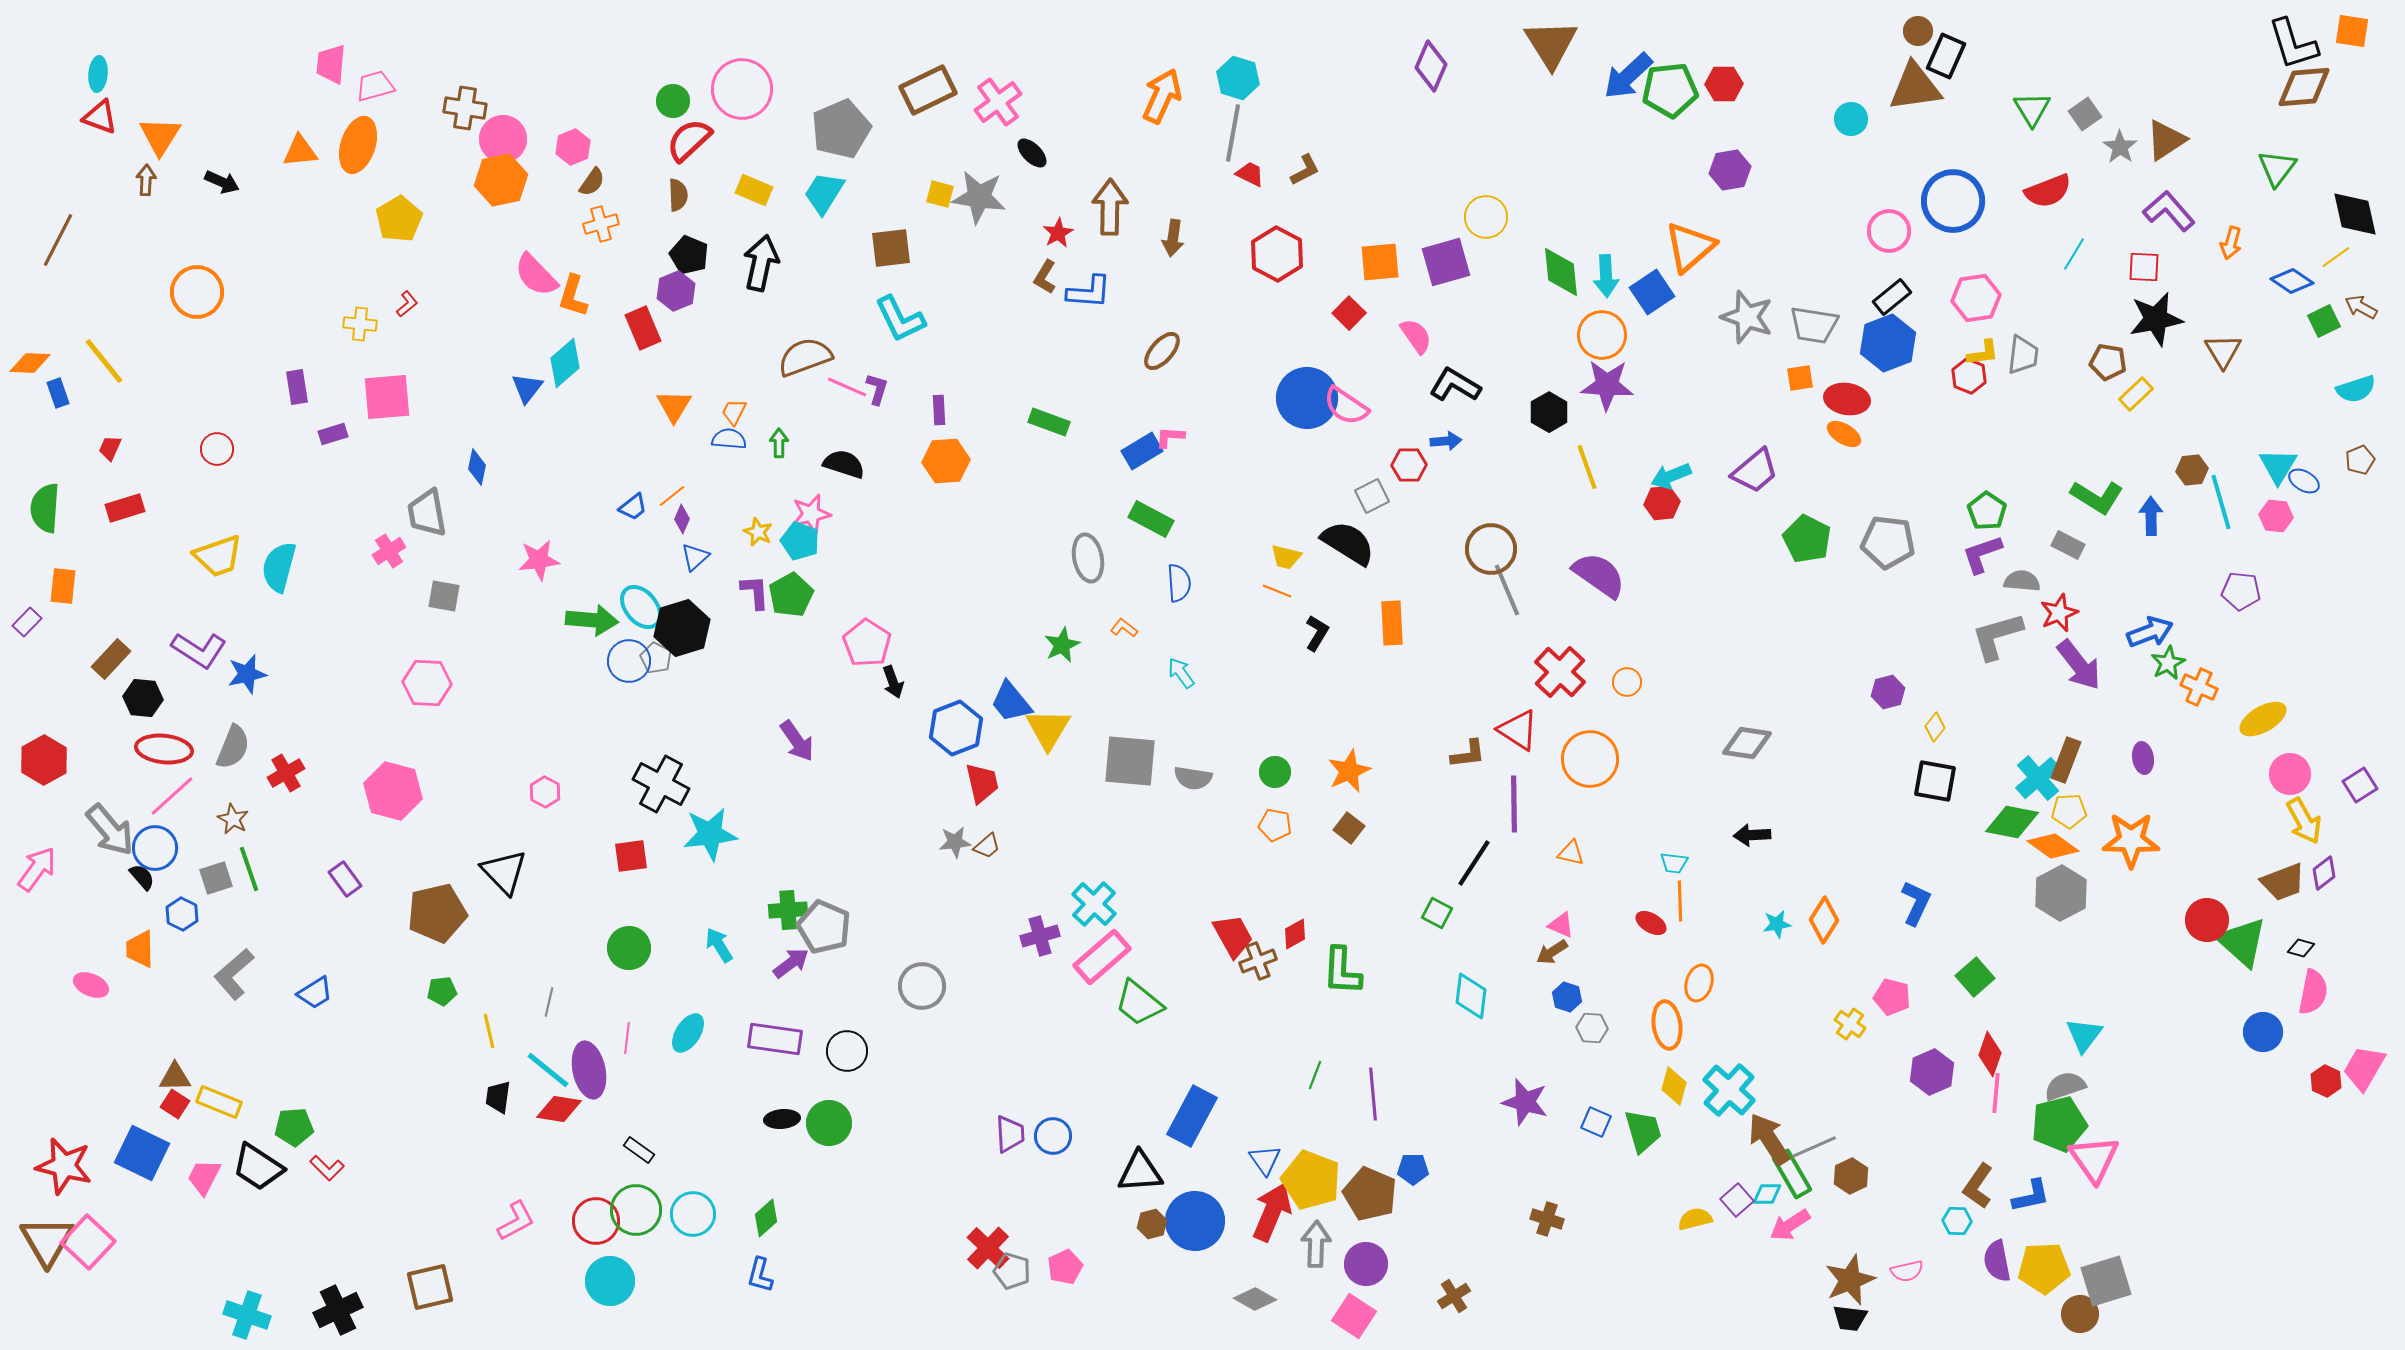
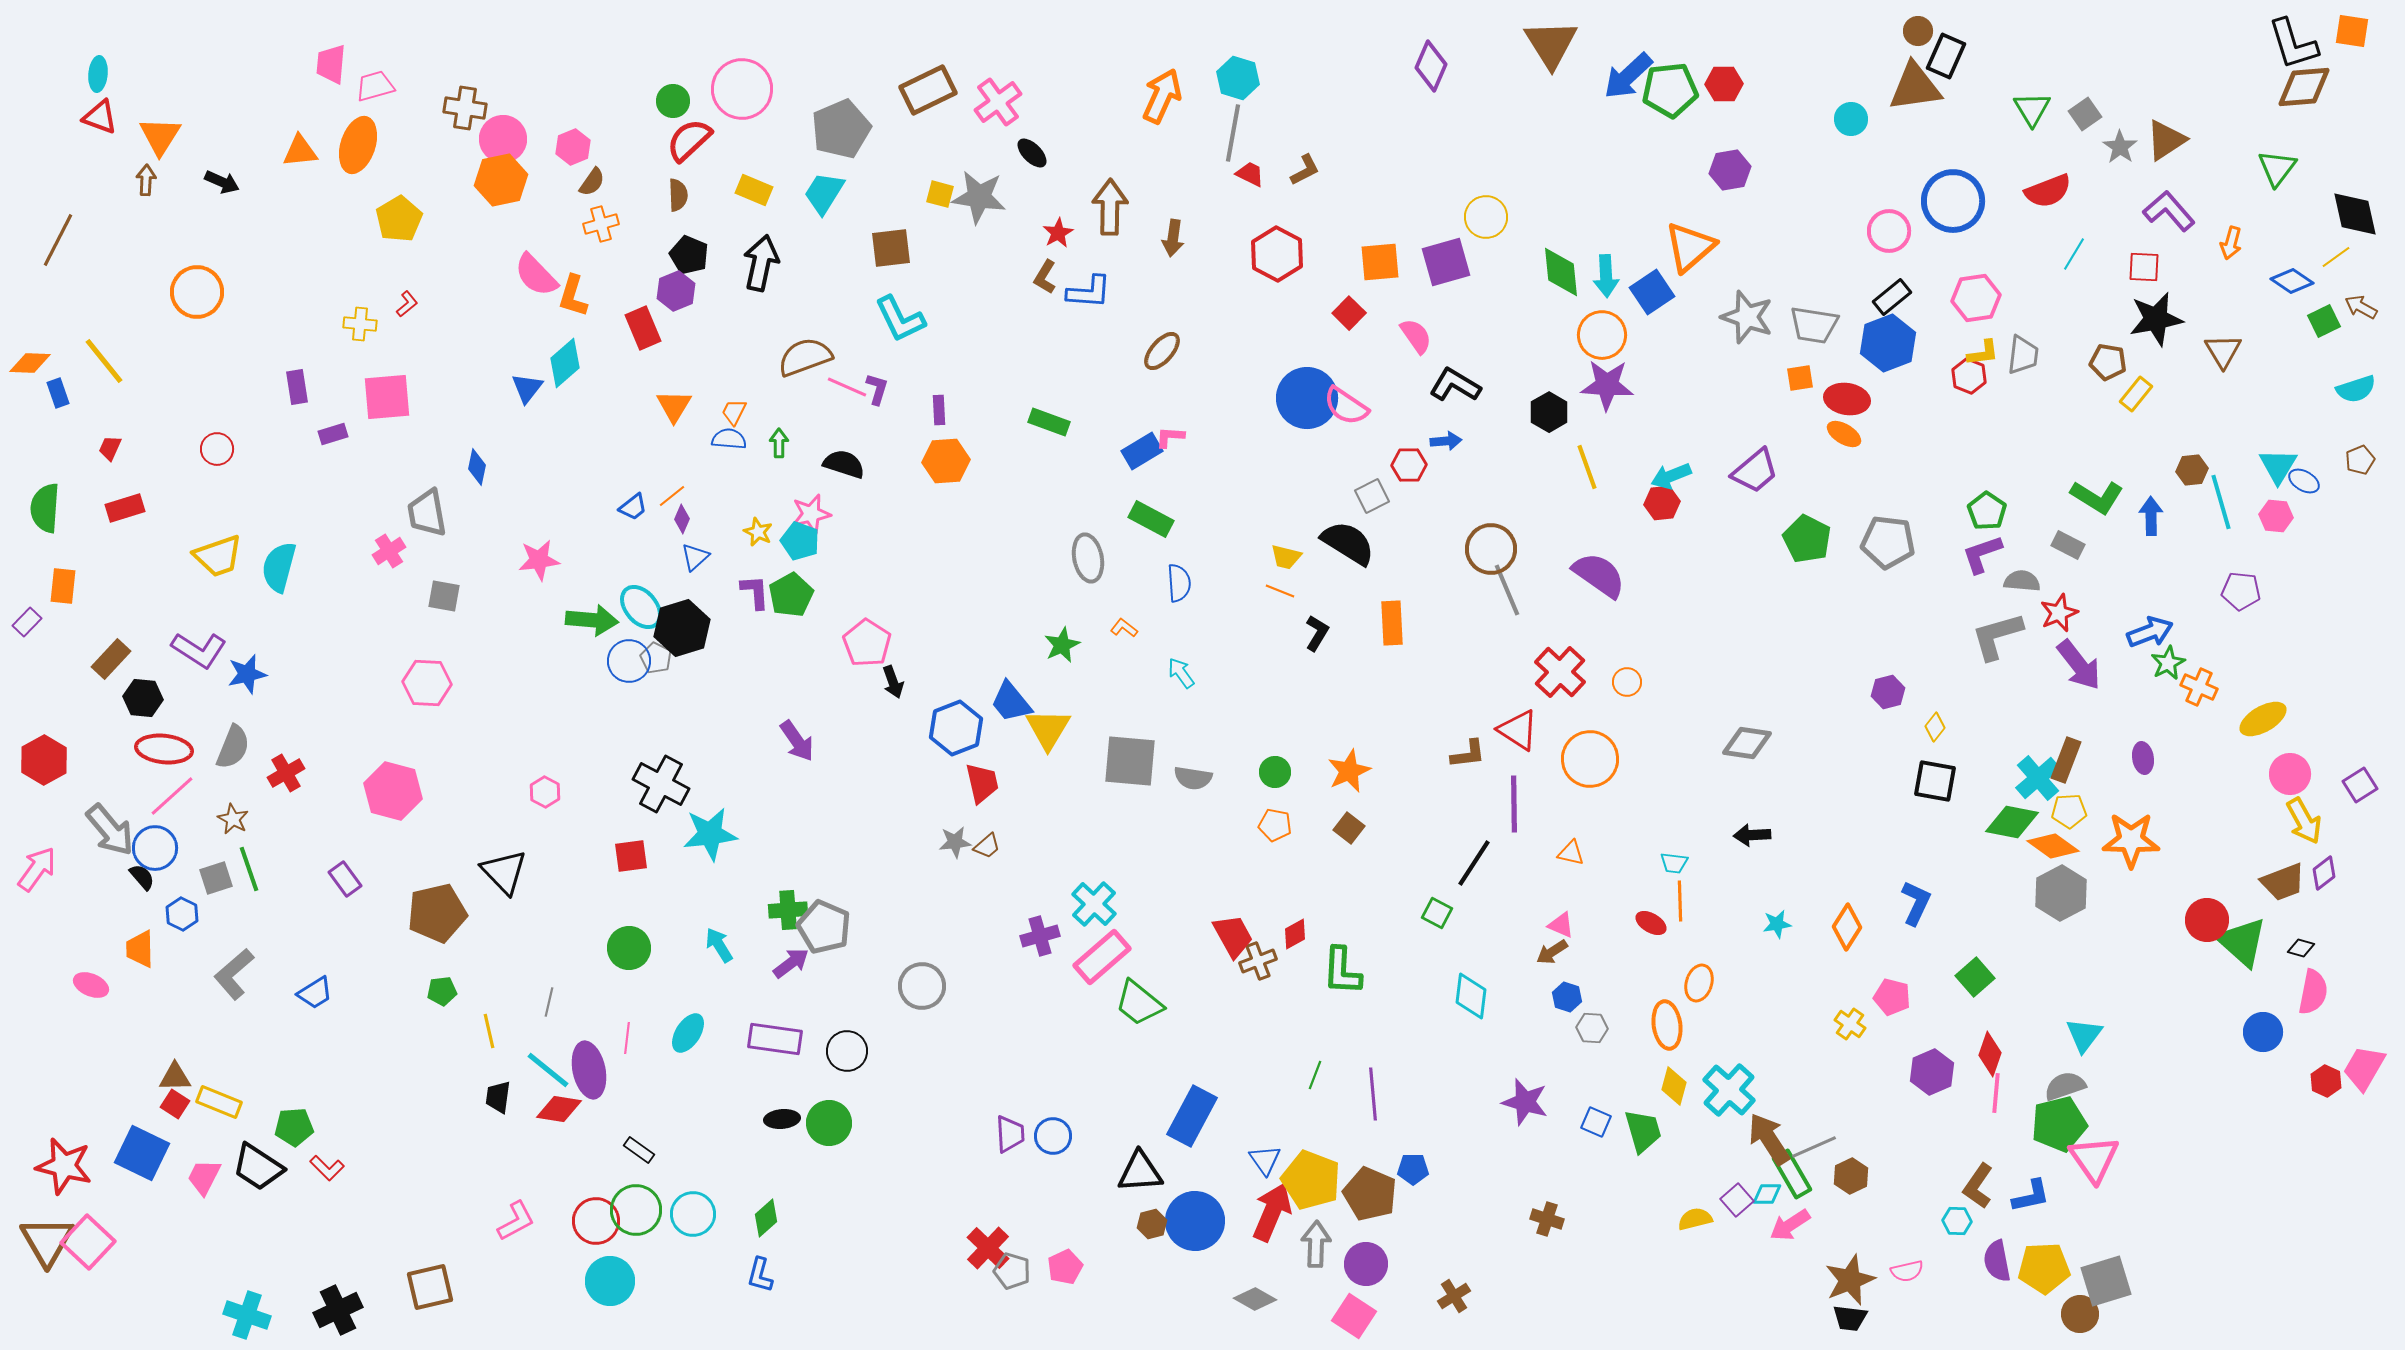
yellow rectangle at (2136, 394): rotated 8 degrees counterclockwise
orange line at (1277, 591): moved 3 px right
orange diamond at (1824, 920): moved 23 px right, 7 px down
